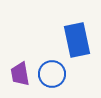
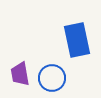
blue circle: moved 4 px down
